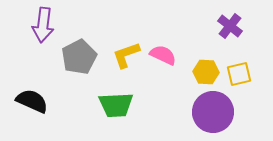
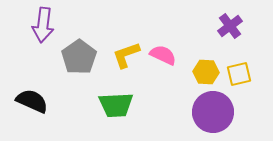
purple cross: rotated 15 degrees clockwise
gray pentagon: rotated 8 degrees counterclockwise
